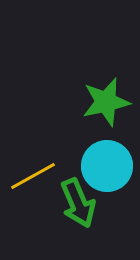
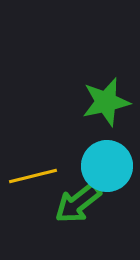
yellow line: rotated 15 degrees clockwise
green arrow: rotated 75 degrees clockwise
